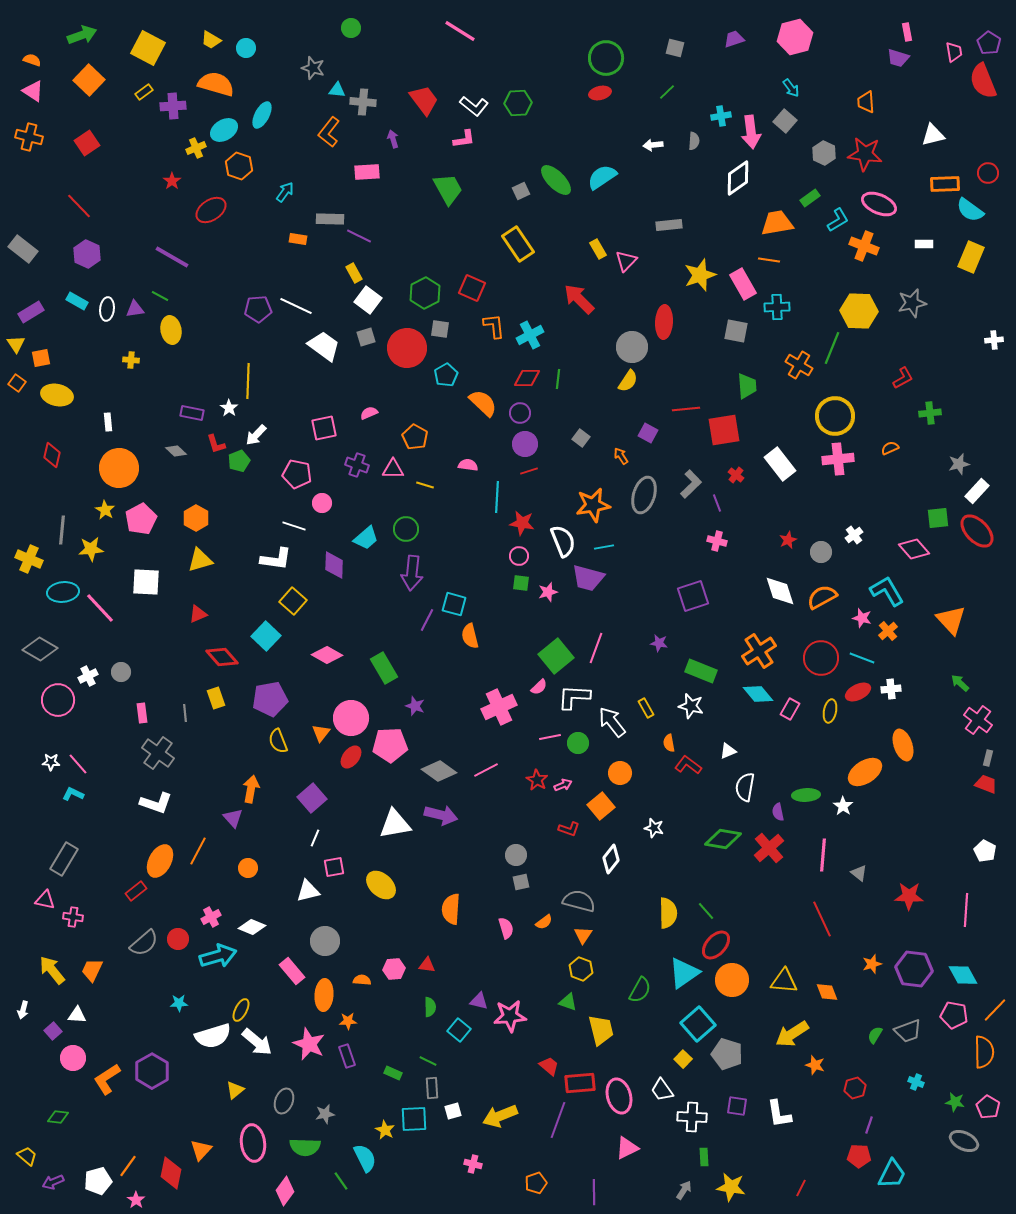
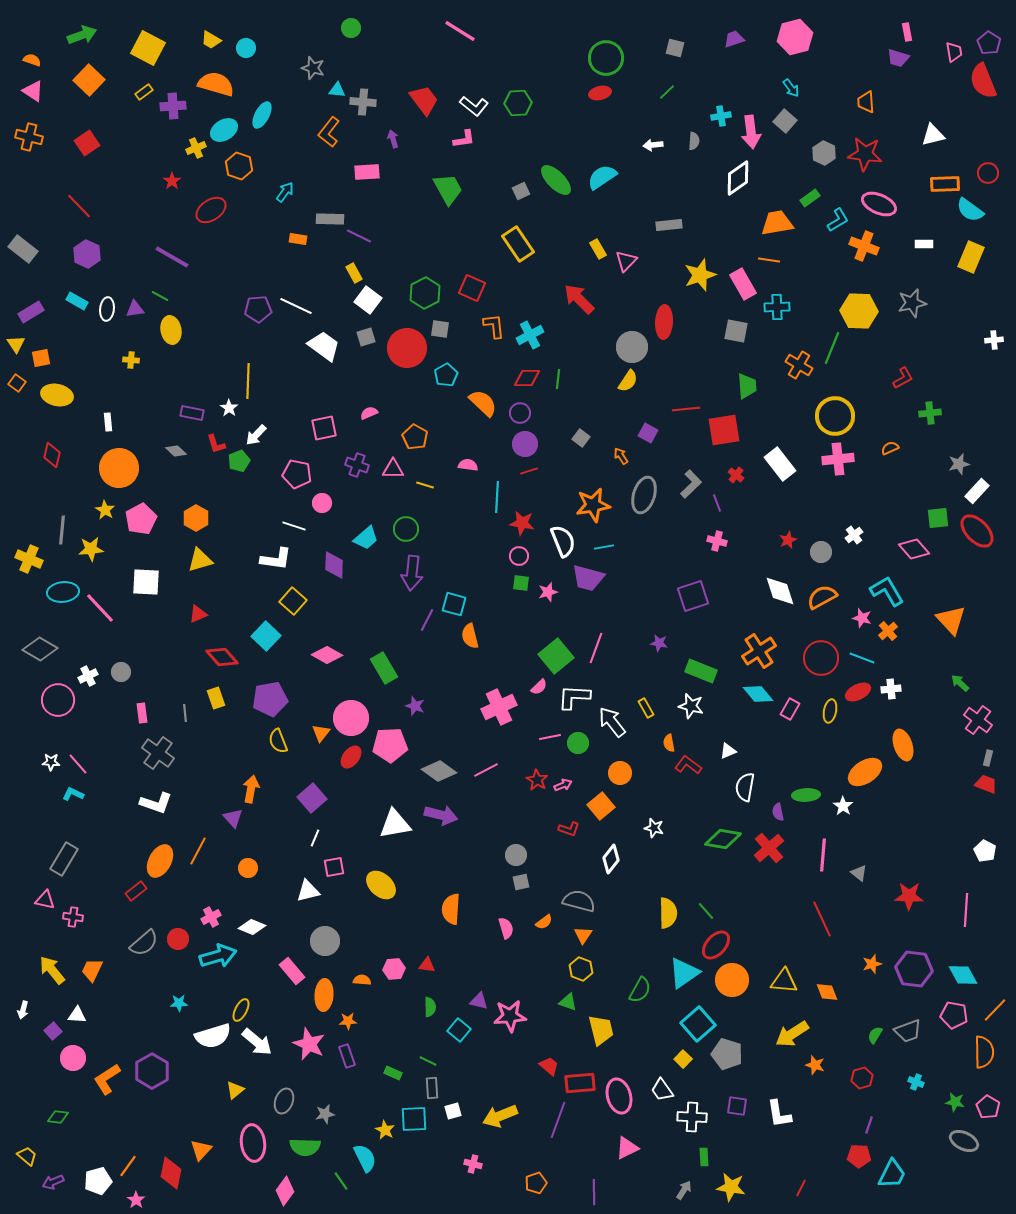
red hexagon at (855, 1088): moved 7 px right, 10 px up
